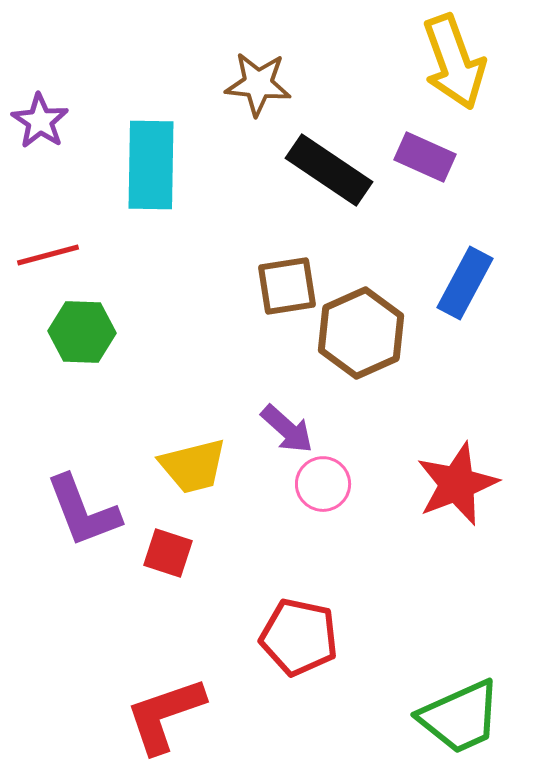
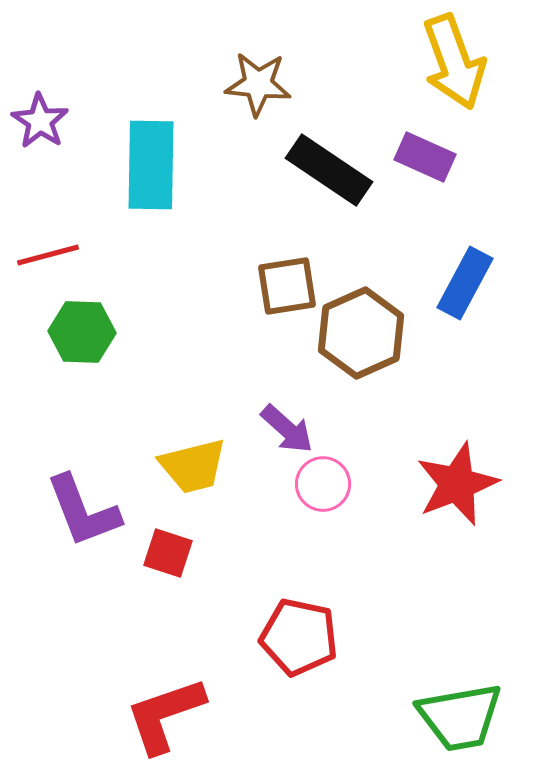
green trapezoid: rotated 14 degrees clockwise
